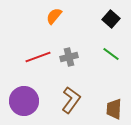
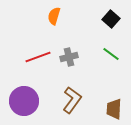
orange semicircle: rotated 24 degrees counterclockwise
brown L-shape: moved 1 px right
